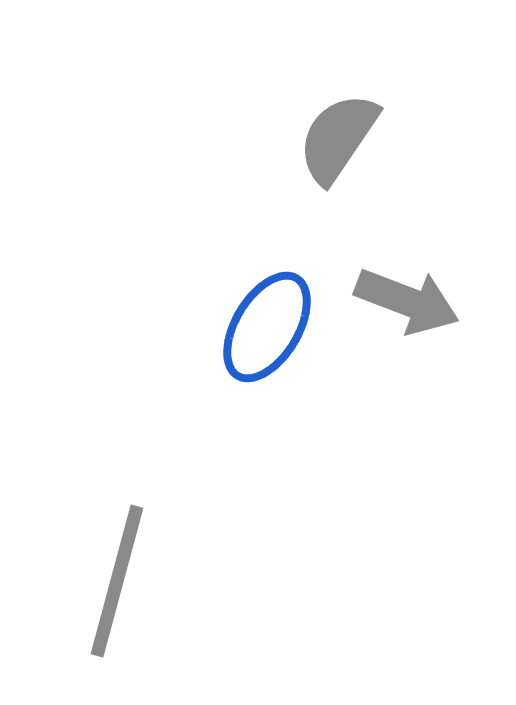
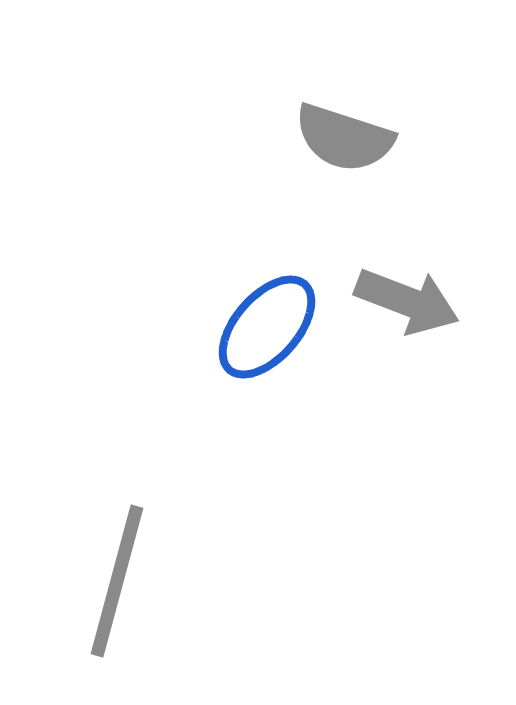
gray semicircle: moved 6 px right; rotated 106 degrees counterclockwise
blue ellipse: rotated 10 degrees clockwise
